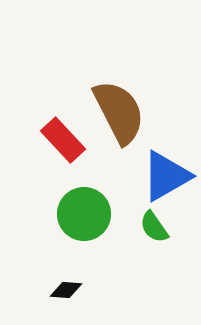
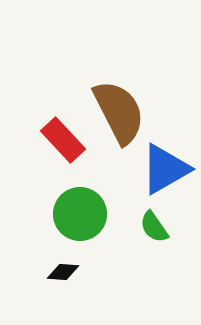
blue triangle: moved 1 px left, 7 px up
green circle: moved 4 px left
black diamond: moved 3 px left, 18 px up
